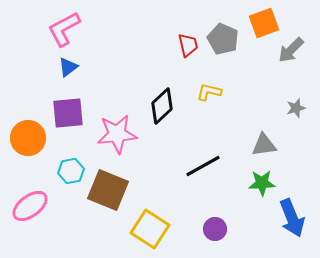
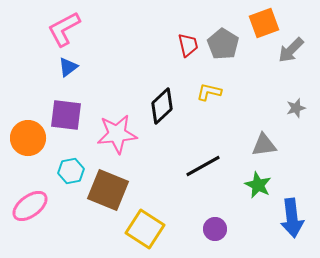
gray pentagon: moved 5 px down; rotated 8 degrees clockwise
purple square: moved 2 px left, 2 px down; rotated 12 degrees clockwise
green star: moved 4 px left, 2 px down; rotated 28 degrees clockwise
blue arrow: rotated 15 degrees clockwise
yellow square: moved 5 px left
